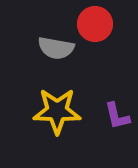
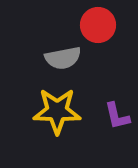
red circle: moved 3 px right, 1 px down
gray semicircle: moved 7 px right, 10 px down; rotated 21 degrees counterclockwise
